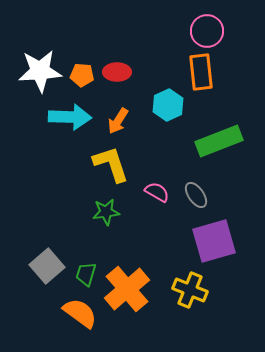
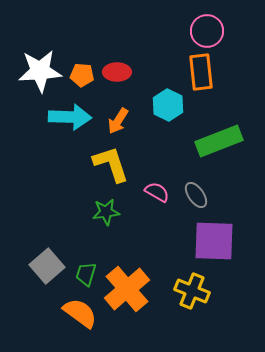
cyan hexagon: rotated 8 degrees counterclockwise
purple square: rotated 18 degrees clockwise
yellow cross: moved 2 px right, 1 px down
